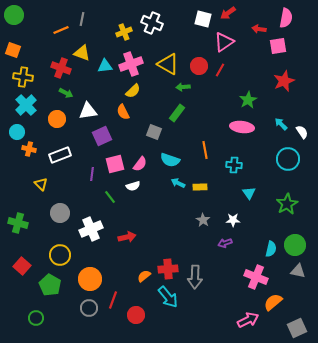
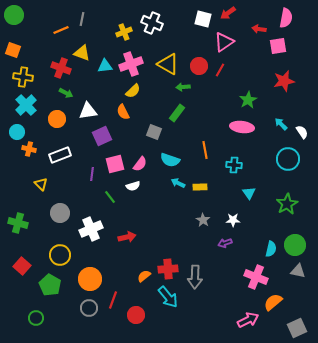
red star at (284, 81): rotated 10 degrees clockwise
